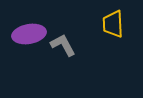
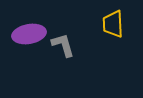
gray L-shape: rotated 12 degrees clockwise
